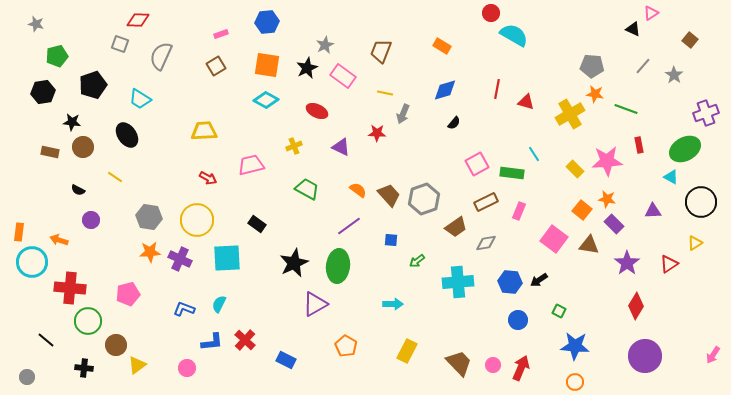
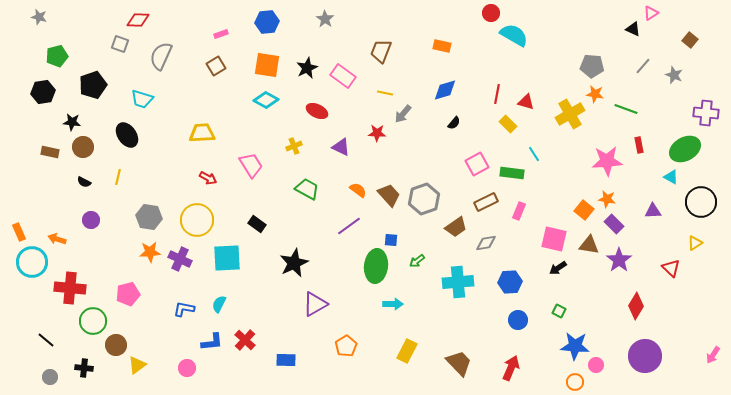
gray star at (36, 24): moved 3 px right, 7 px up
gray star at (325, 45): moved 26 px up; rotated 12 degrees counterclockwise
orange rectangle at (442, 46): rotated 18 degrees counterclockwise
gray star at (674, 75): rotated 12 degrees counterclockwise
red line at (497, 89): moved 5 px down
cyan trapezoid at (140, 99): moved 2 px right; rotated 15 degrees counterclockwise
purple cross at (706, 113): rotated 25 degrees clockwise
gray arrow at (403, 114): rotated 18 degrees clockwise
yellow trapezoid at (204, 131): moved 2 px left, 2 px down
pink trapezoid at (251, 165): rotated 72 degrees clockwise
yellow rectangle at (575, 169): moved 67 px left, 45 px up
yellow line at (115, 177): moved 3 px right; rotated 70 degrees clockwise
black semicircle at (78, 190): moved 6 px right, 8 px up
orange square at (582, 210): moved 2 px right
orange rectangle at (19, 232): rotated 30 degrees counterclockwise
pink square at (554, 239): rotated 24 degrees counterclockwise
orange arrow at (59, 240): moved 2 px left, 1 px up
purple star at (627, 263): moved 8 px left, 3 px up
red triangle at (669, 264): moved 2 px right, 4 px down; rotated 42 degrees counterclockwise
green ellipse at (338, 266): moved 38 px right
black arrow at (539, 280): moved 19 px right, 12 px up
blue hexagon at (510, 282): rotated 10 degrees counterclockwise
blue L-shape at (184, 309): rotated 10 degrees counterclockwise
green circle at (88, 321): moved 5 px right
orange pentagon at (346, 346): rotated 10 degrees clockwise
blue rectangle at (286, 360): rotated 24 degrees counterclockwise
pink circle at (493, 365): moved 103 px right
red arrow at (521, 368): moved 10 px left
gray circle at (27, 377): moved 23 px right
